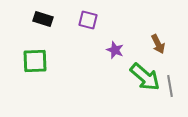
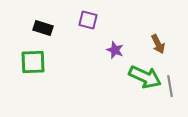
black rectangle: moved 9 px down
green square: moved 2 px left, 1 px down
green arrow: rotated 16 degrees counterclockwise
